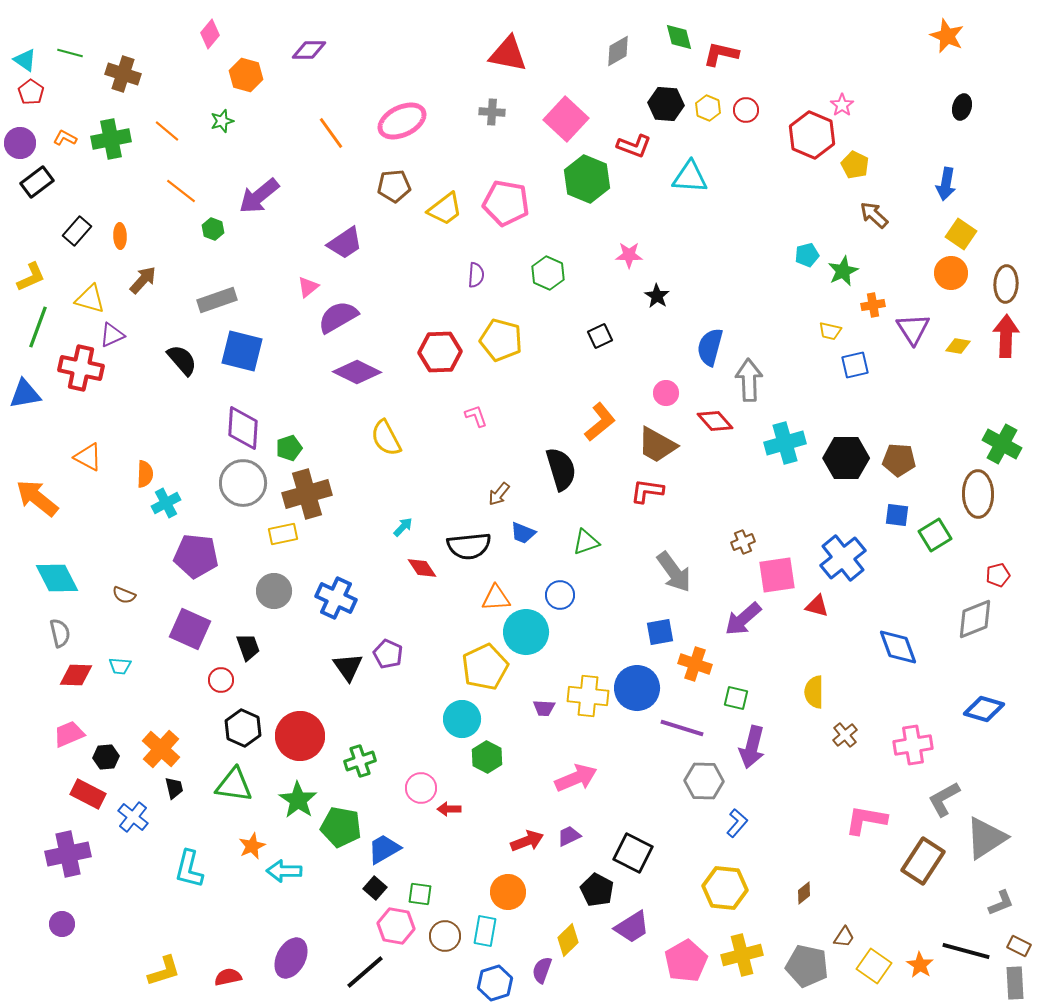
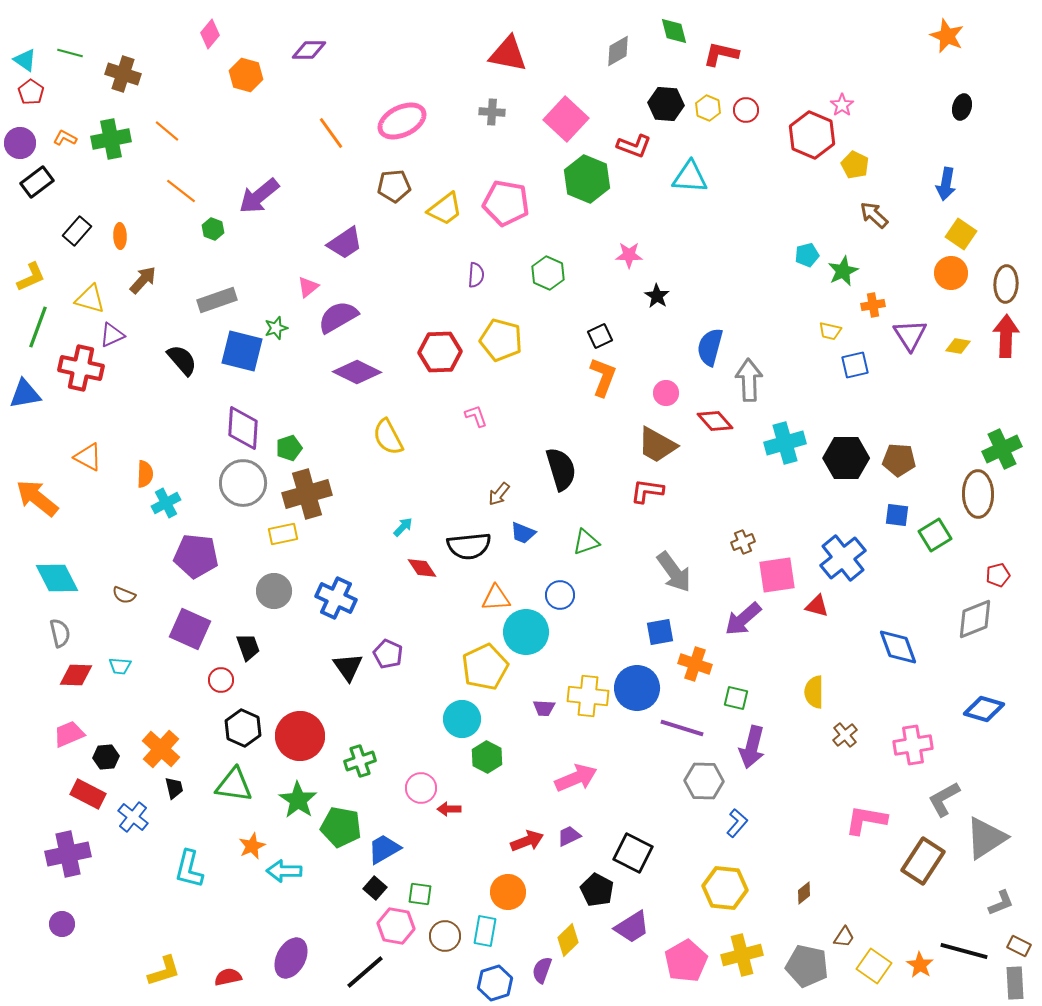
green diamond at (679, 37): moved 5 px left, 6 px up
green star at (222, 121): moved 54 px right, 207 px down
purple triangle at (913, 329): moved 3 px left, 6 px down
orange L-shape at (600, 422): moved 3 px right, 45 px up; rotated 30 degrees counterclockwise
yellow semicircle at (386, 438): moved 2 px right, 1 px up
green cross at (1002, 444): moved 5 px down; rotated 36 degrees clockwise
black line at (966, 951): moved 2 px left
